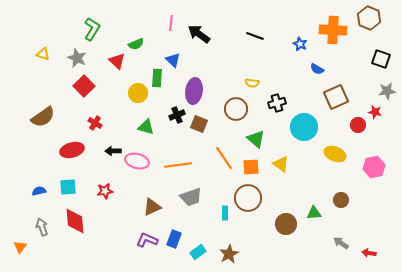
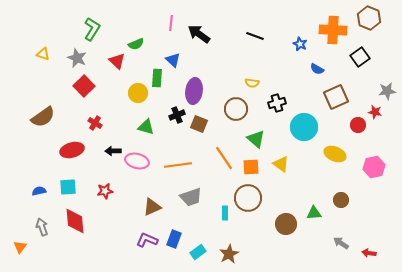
black square at (381, 59): moved 21 px left, 2 px up; rotated 36 degrees clockwise
